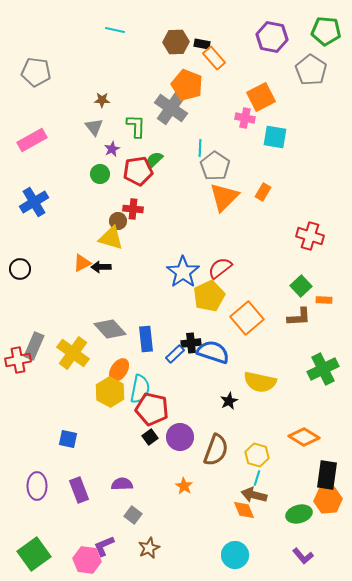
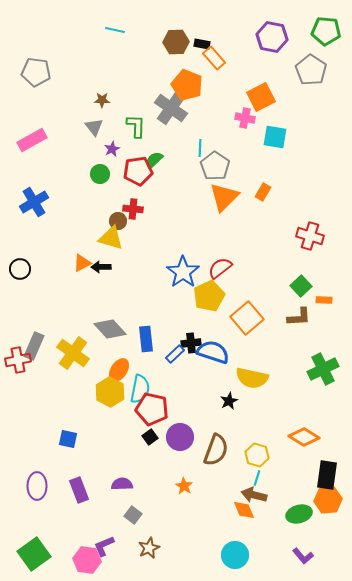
yellow semicircle at (260, 382): moved 8 px left, 4 px up
